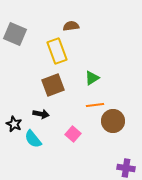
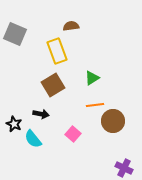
brown square: rotated 10 degrees counterclockwise
purple cross: moved 2 px left; rotated 18 degrees clockwise
